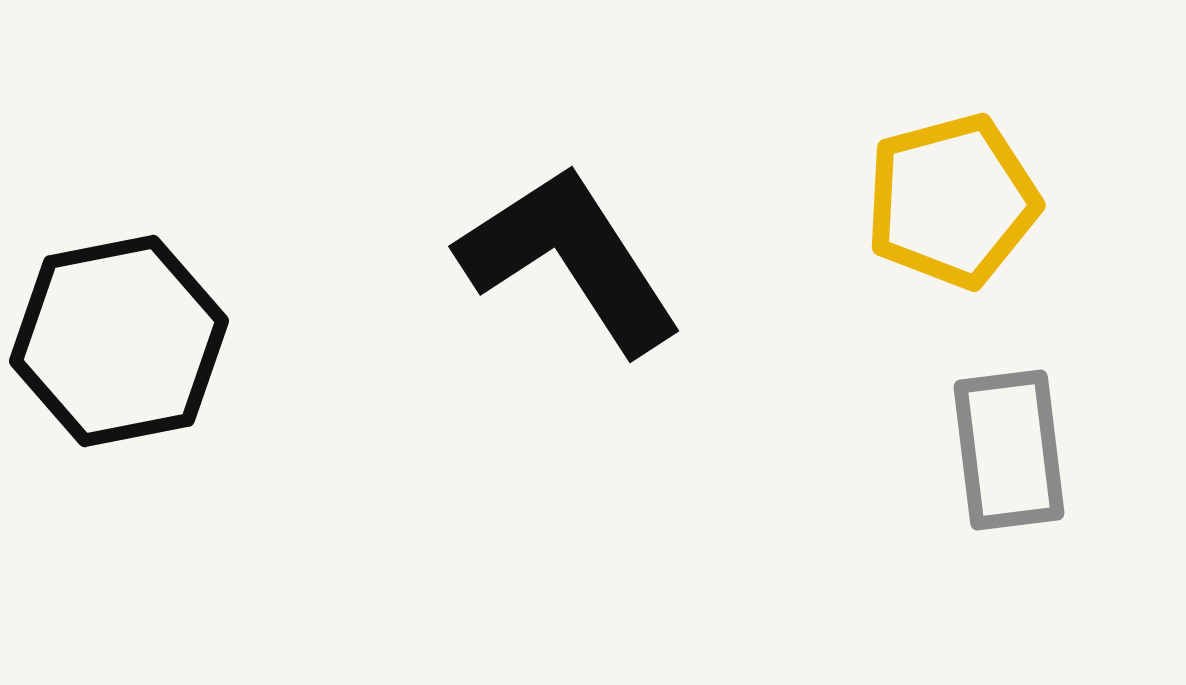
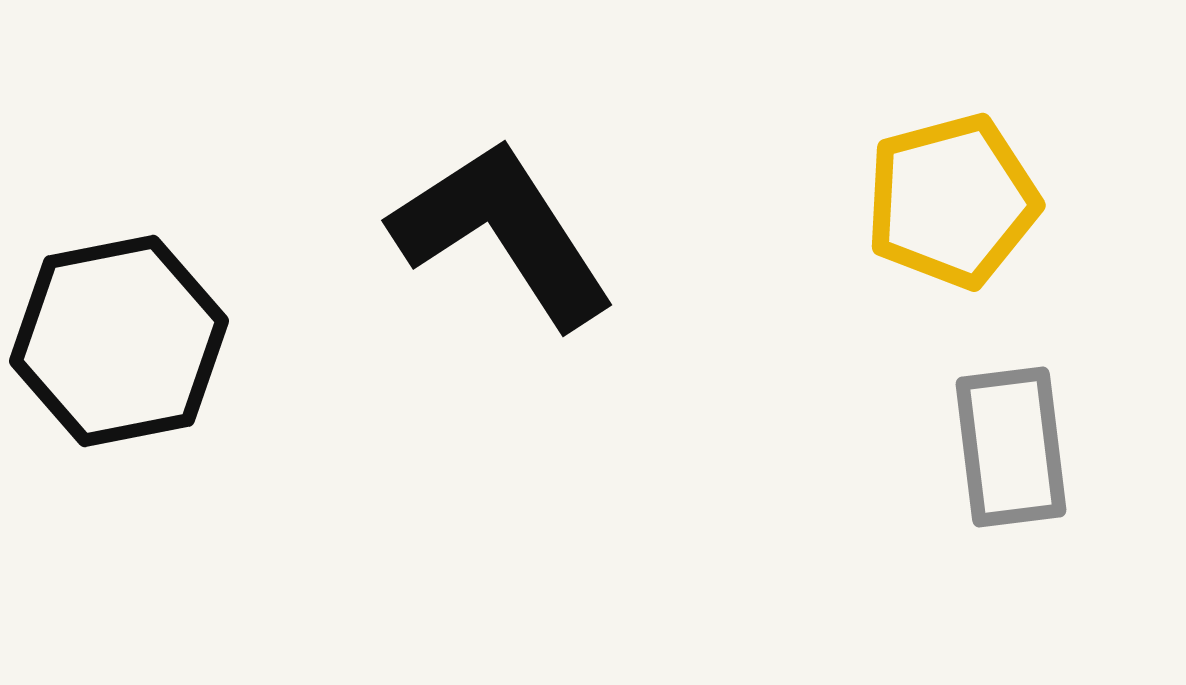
black L-shape: moved 67 px left, 26 px up
gray rectangle: moved 2 px right, 3 px up
